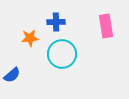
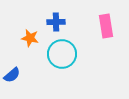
orange star: rotated 18 degrees clockwise
